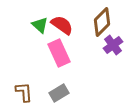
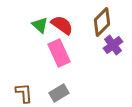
brown L-shape: moved 1 px down
